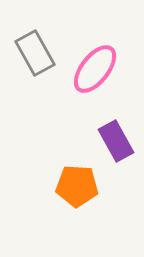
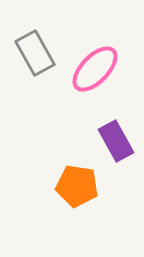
pink ellipse: rotated 6 degrees clockwise
orange pentagon: rotated 6 degrees clockwise
